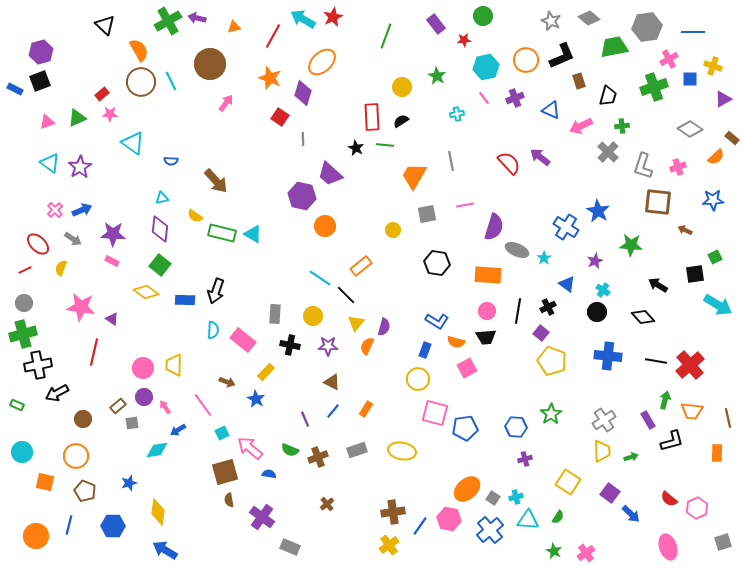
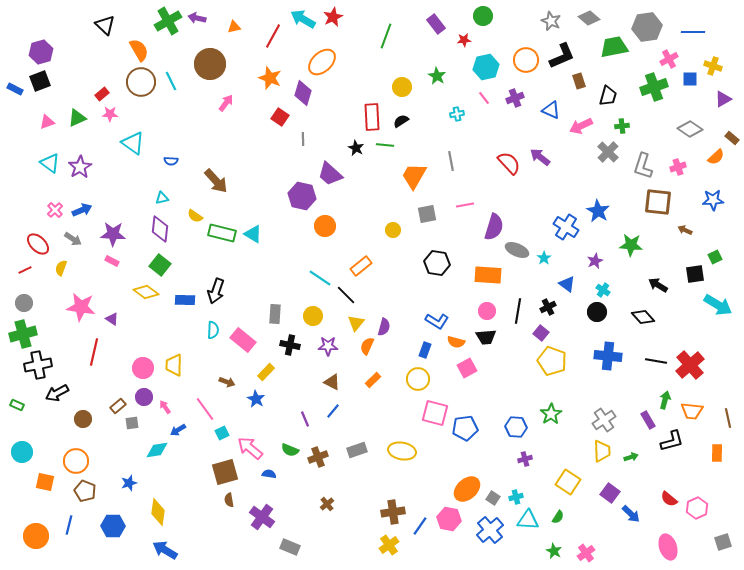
pink line at (203, 405): moved 2 px right, 4 px down
orange rectangle at (366, 409): moved 7 px right, 29 px up; rotated 14 degrees clockwise
orange circle at (76, 456): moved 5 px down
